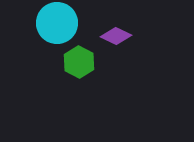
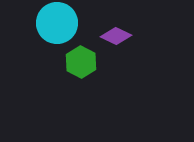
green hexagon: moved 2 px right
